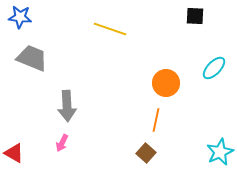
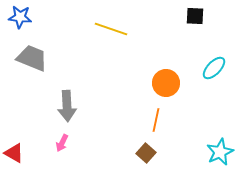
yellow line: moved 1 px right
